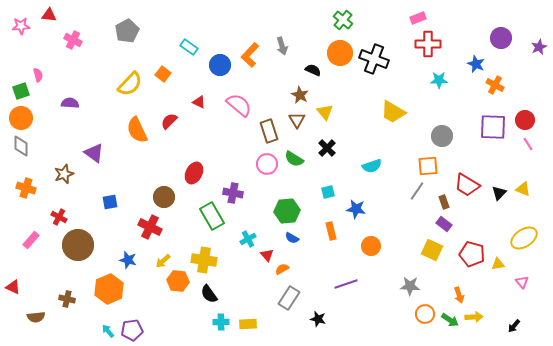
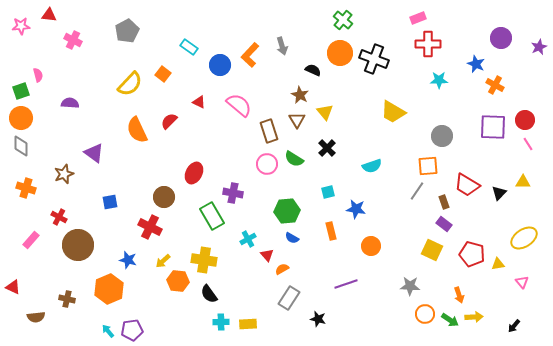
yellow triangle at (523, 189): moved 7 px up; rotated 21 degrees counterclockwise
